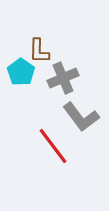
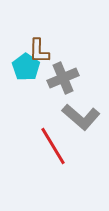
cyan pentagon: moved 5 px right, 5 px up
gray L-shape: rotated 12 degrees counterclockwise
red line: rotated 6 degrees clockwise
